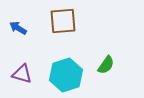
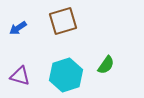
brown square: rotated 12 degrees counterclockwise
blue arrow: rotated 66 degrees counterclockwise
purple triangle: moved 2 px left, 2 px down
